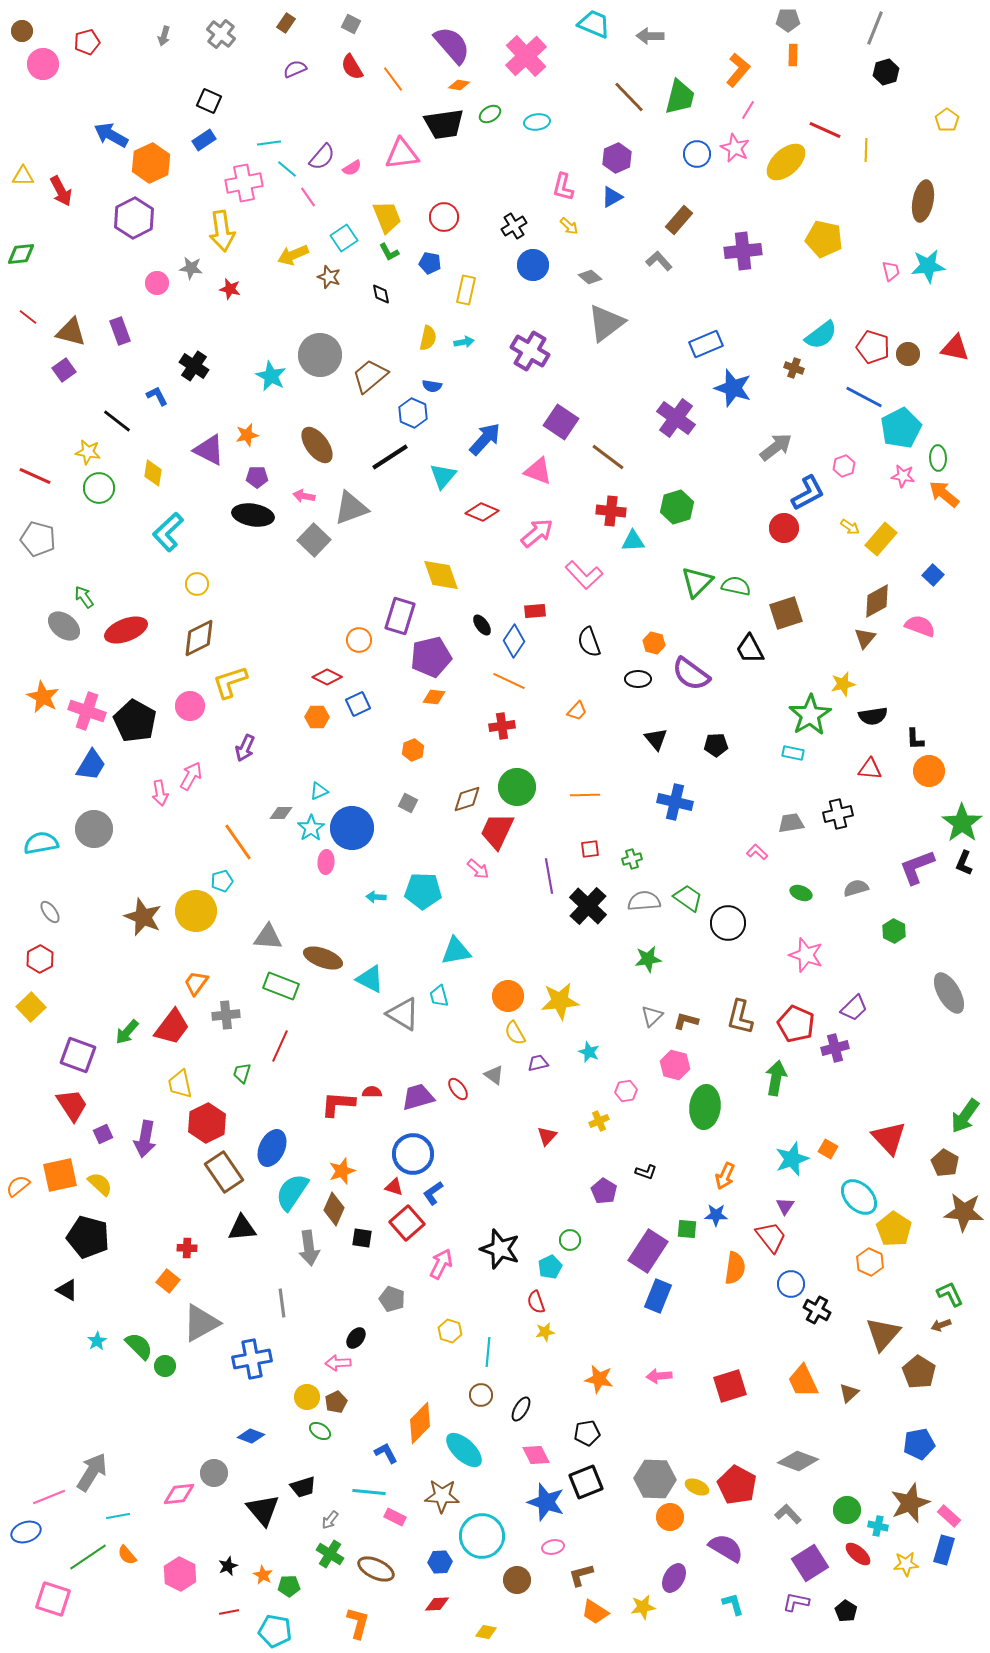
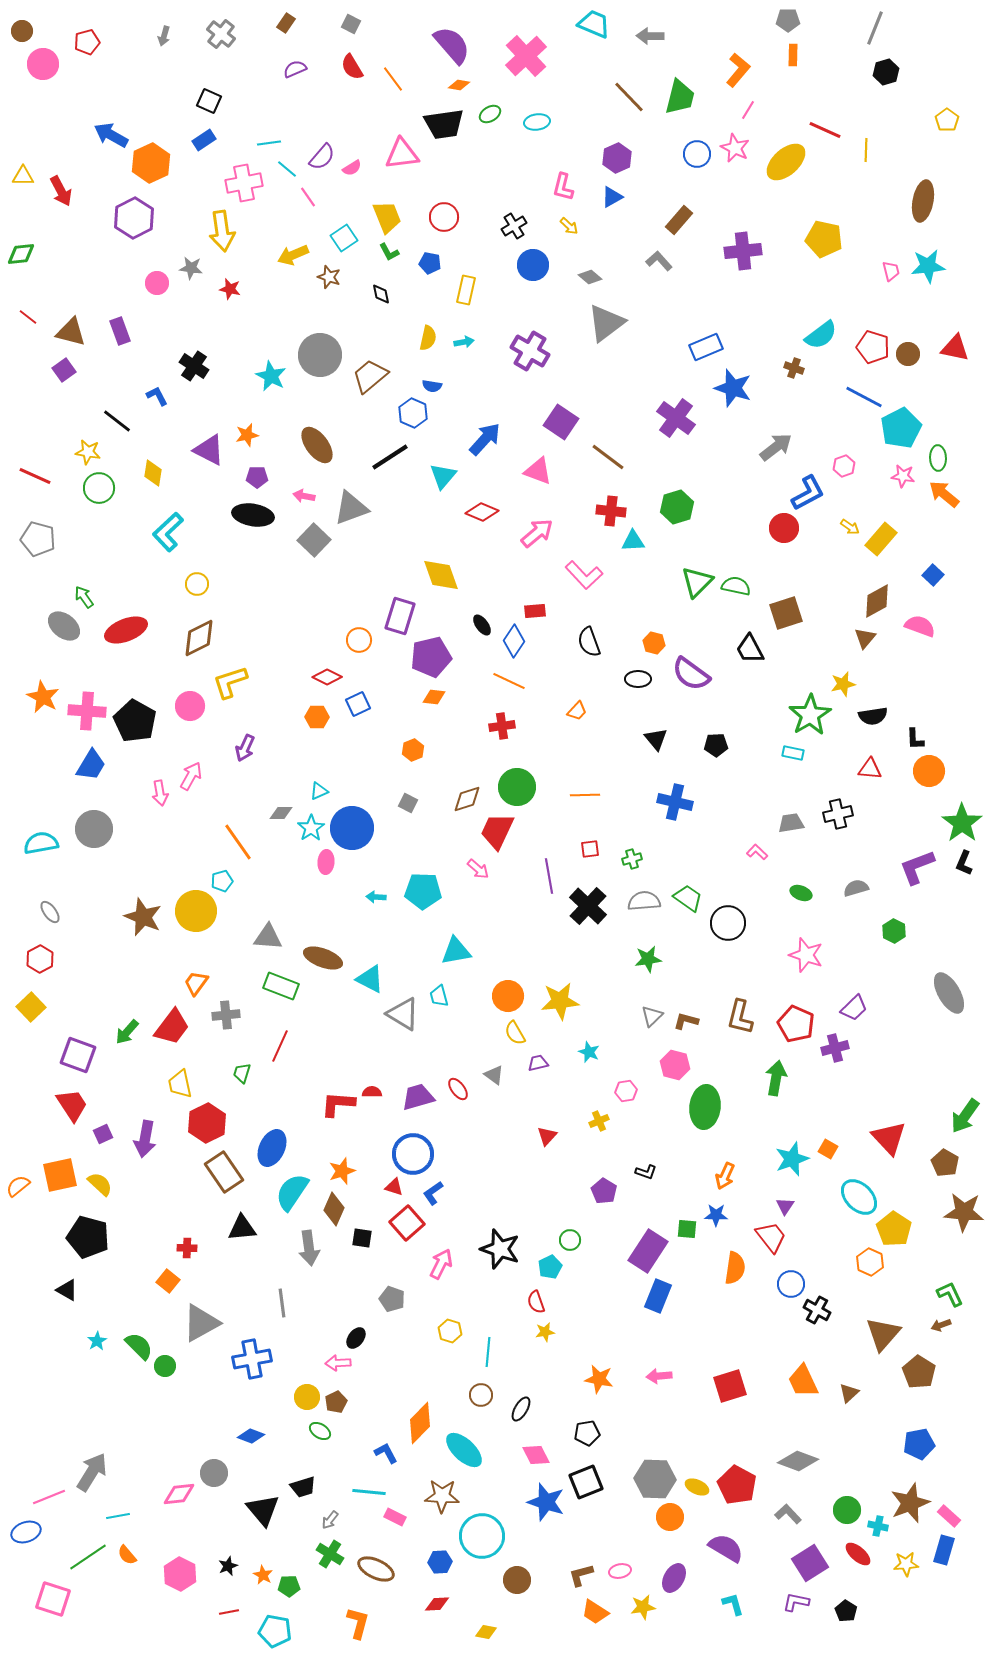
blue rectangle at (706, 344): moved 3 px down
pink cross at (87, 711): rotated 15 degrees counterclockwise
pink ellipse at (553, 1547): moved 67 px right, 24 px down
